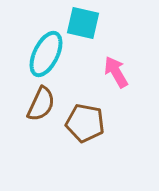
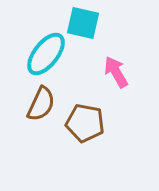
cyan ellipse: rotated 12 degrees clockwise
